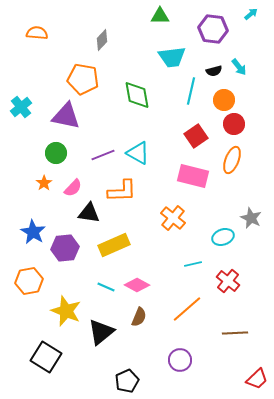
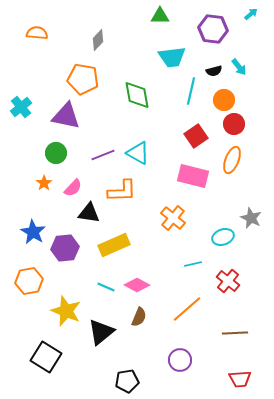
gray diamond at (102, 40): moved 4 px left
red trapezoid at (257, 379): moved 17 px left; rotated 40 degrees clockwise
black pentagon at (127, 381): rotated 15 degrees clockwise
